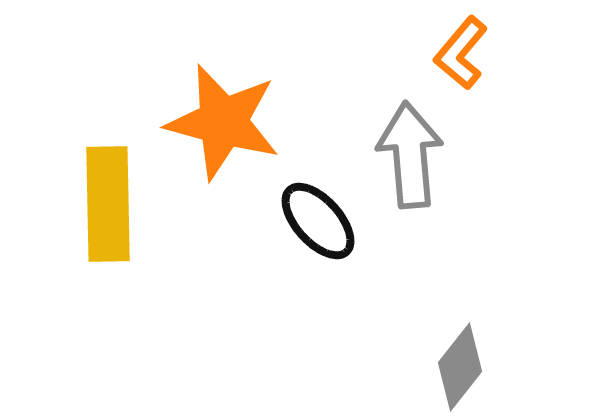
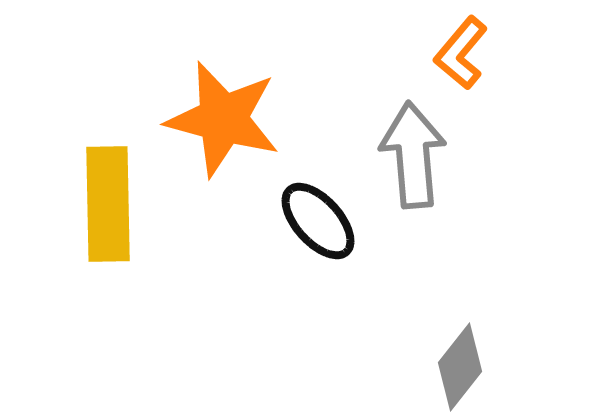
orange star: moved 3 px up
gray arrow: moved 3 px right
